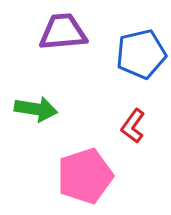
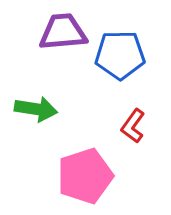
blue pentagon: moved 21 px left, 1 px down; rotated 12 degrees clockwise
